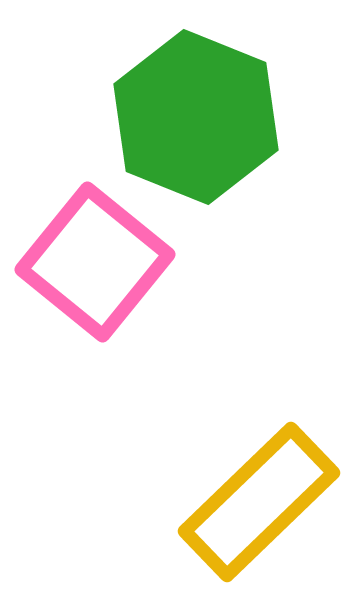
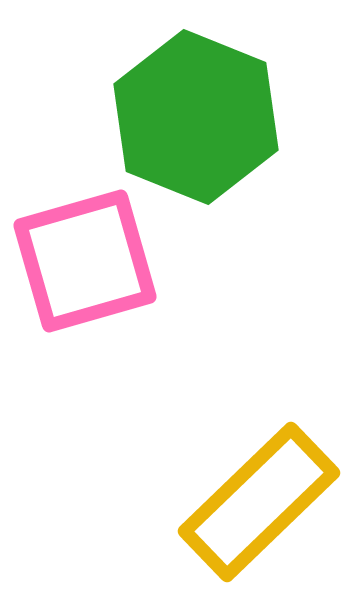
pink square: moved 10 px left, 1 px up; rotated 35 degrees clockwise
